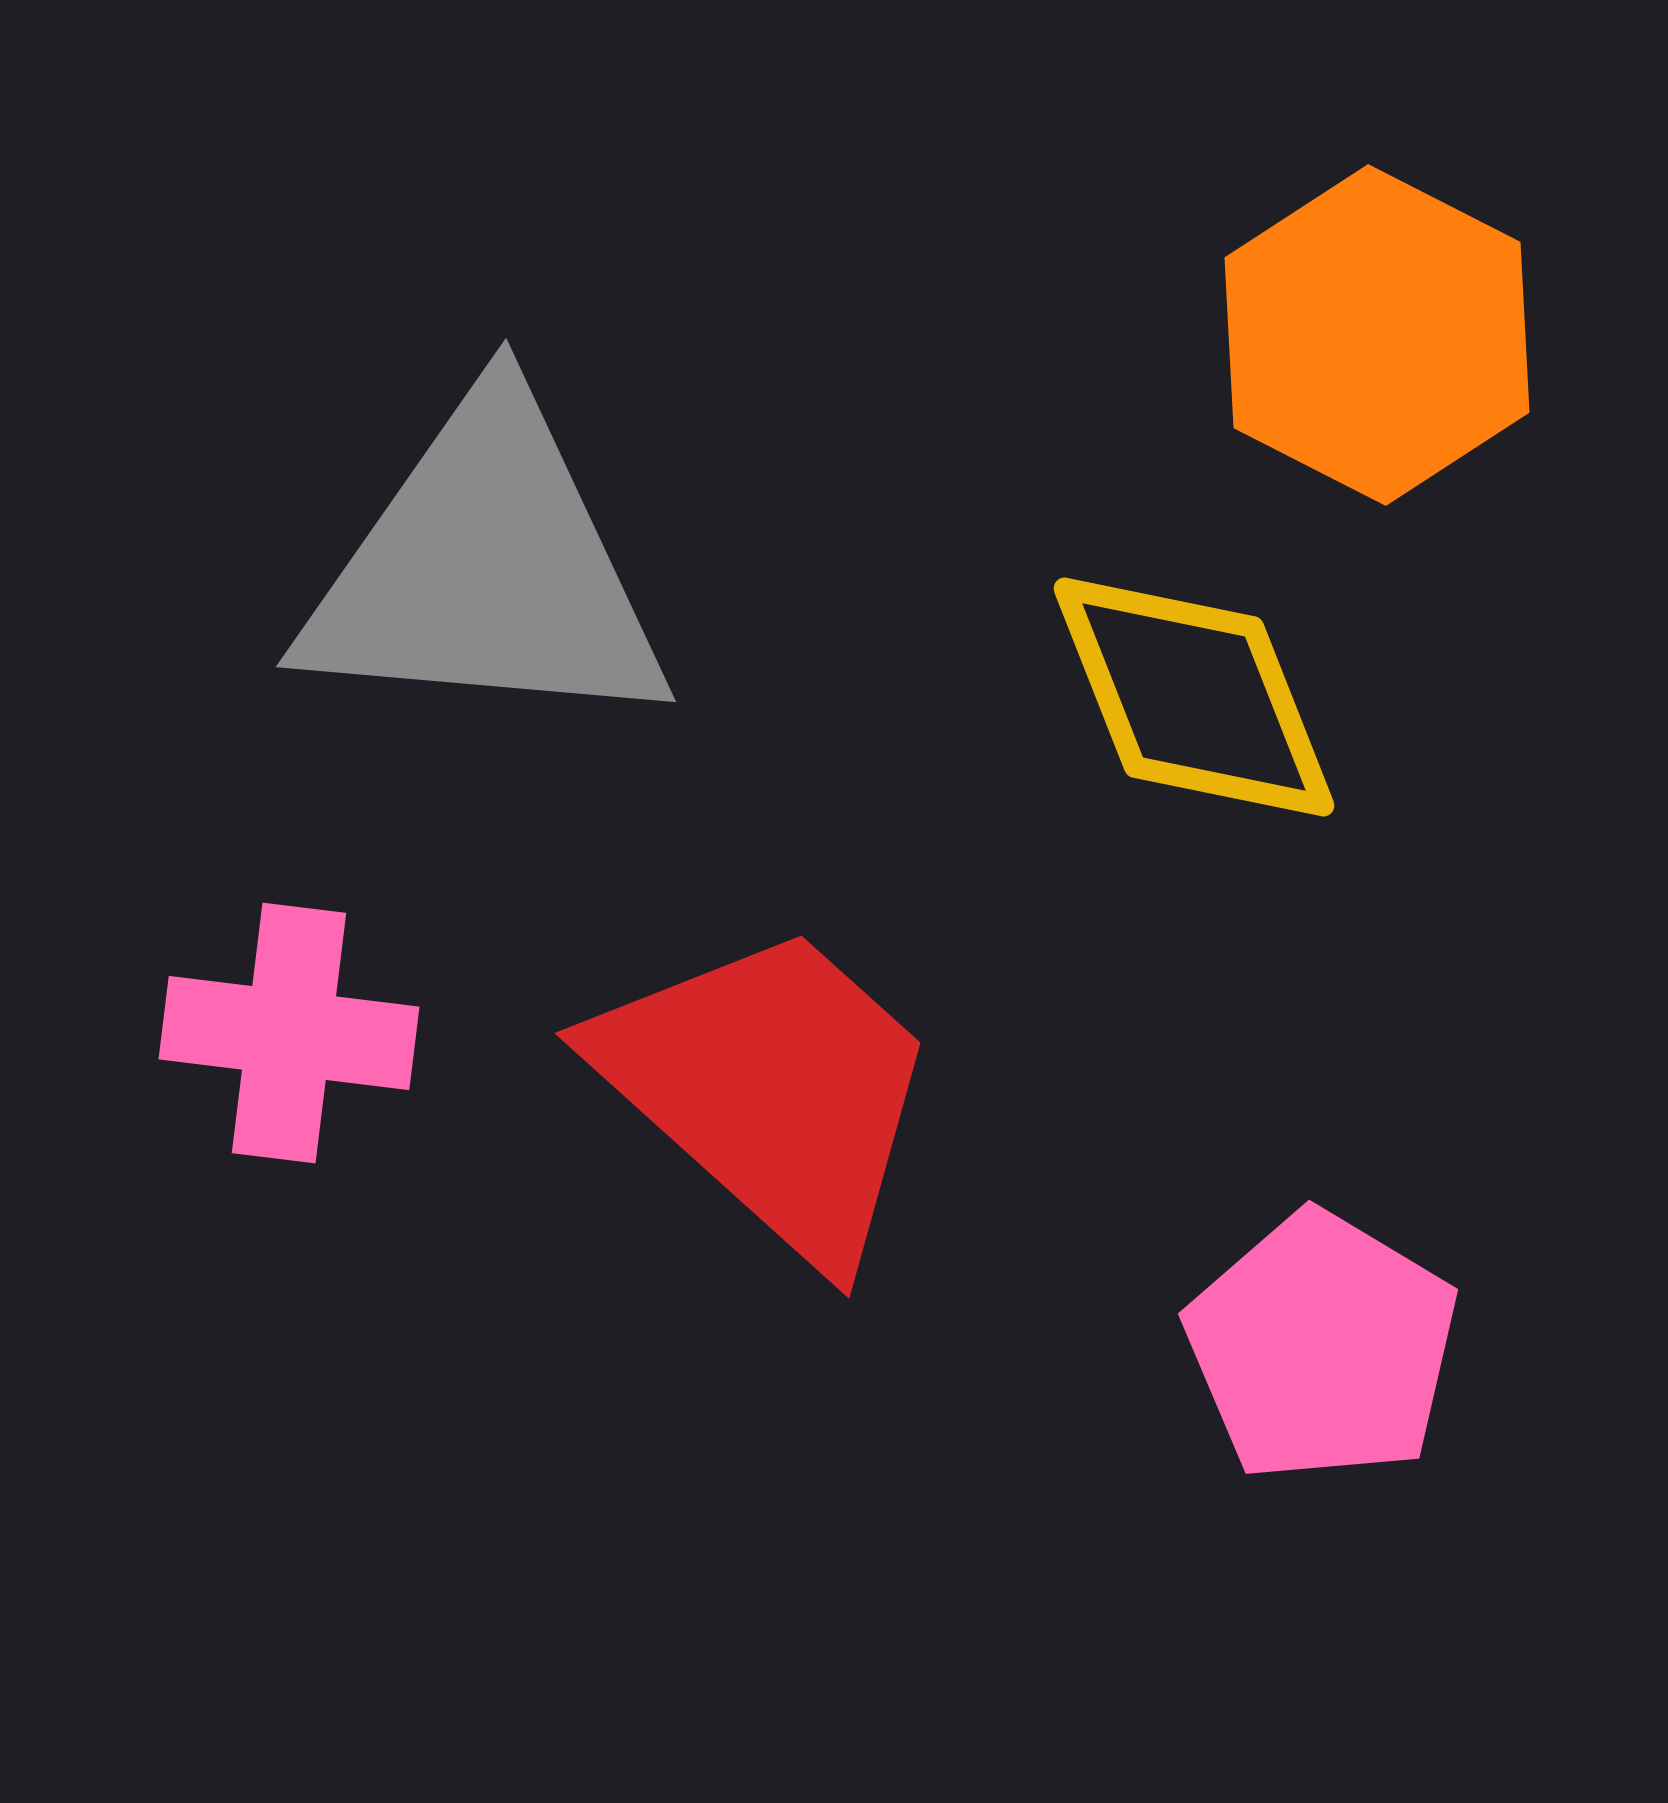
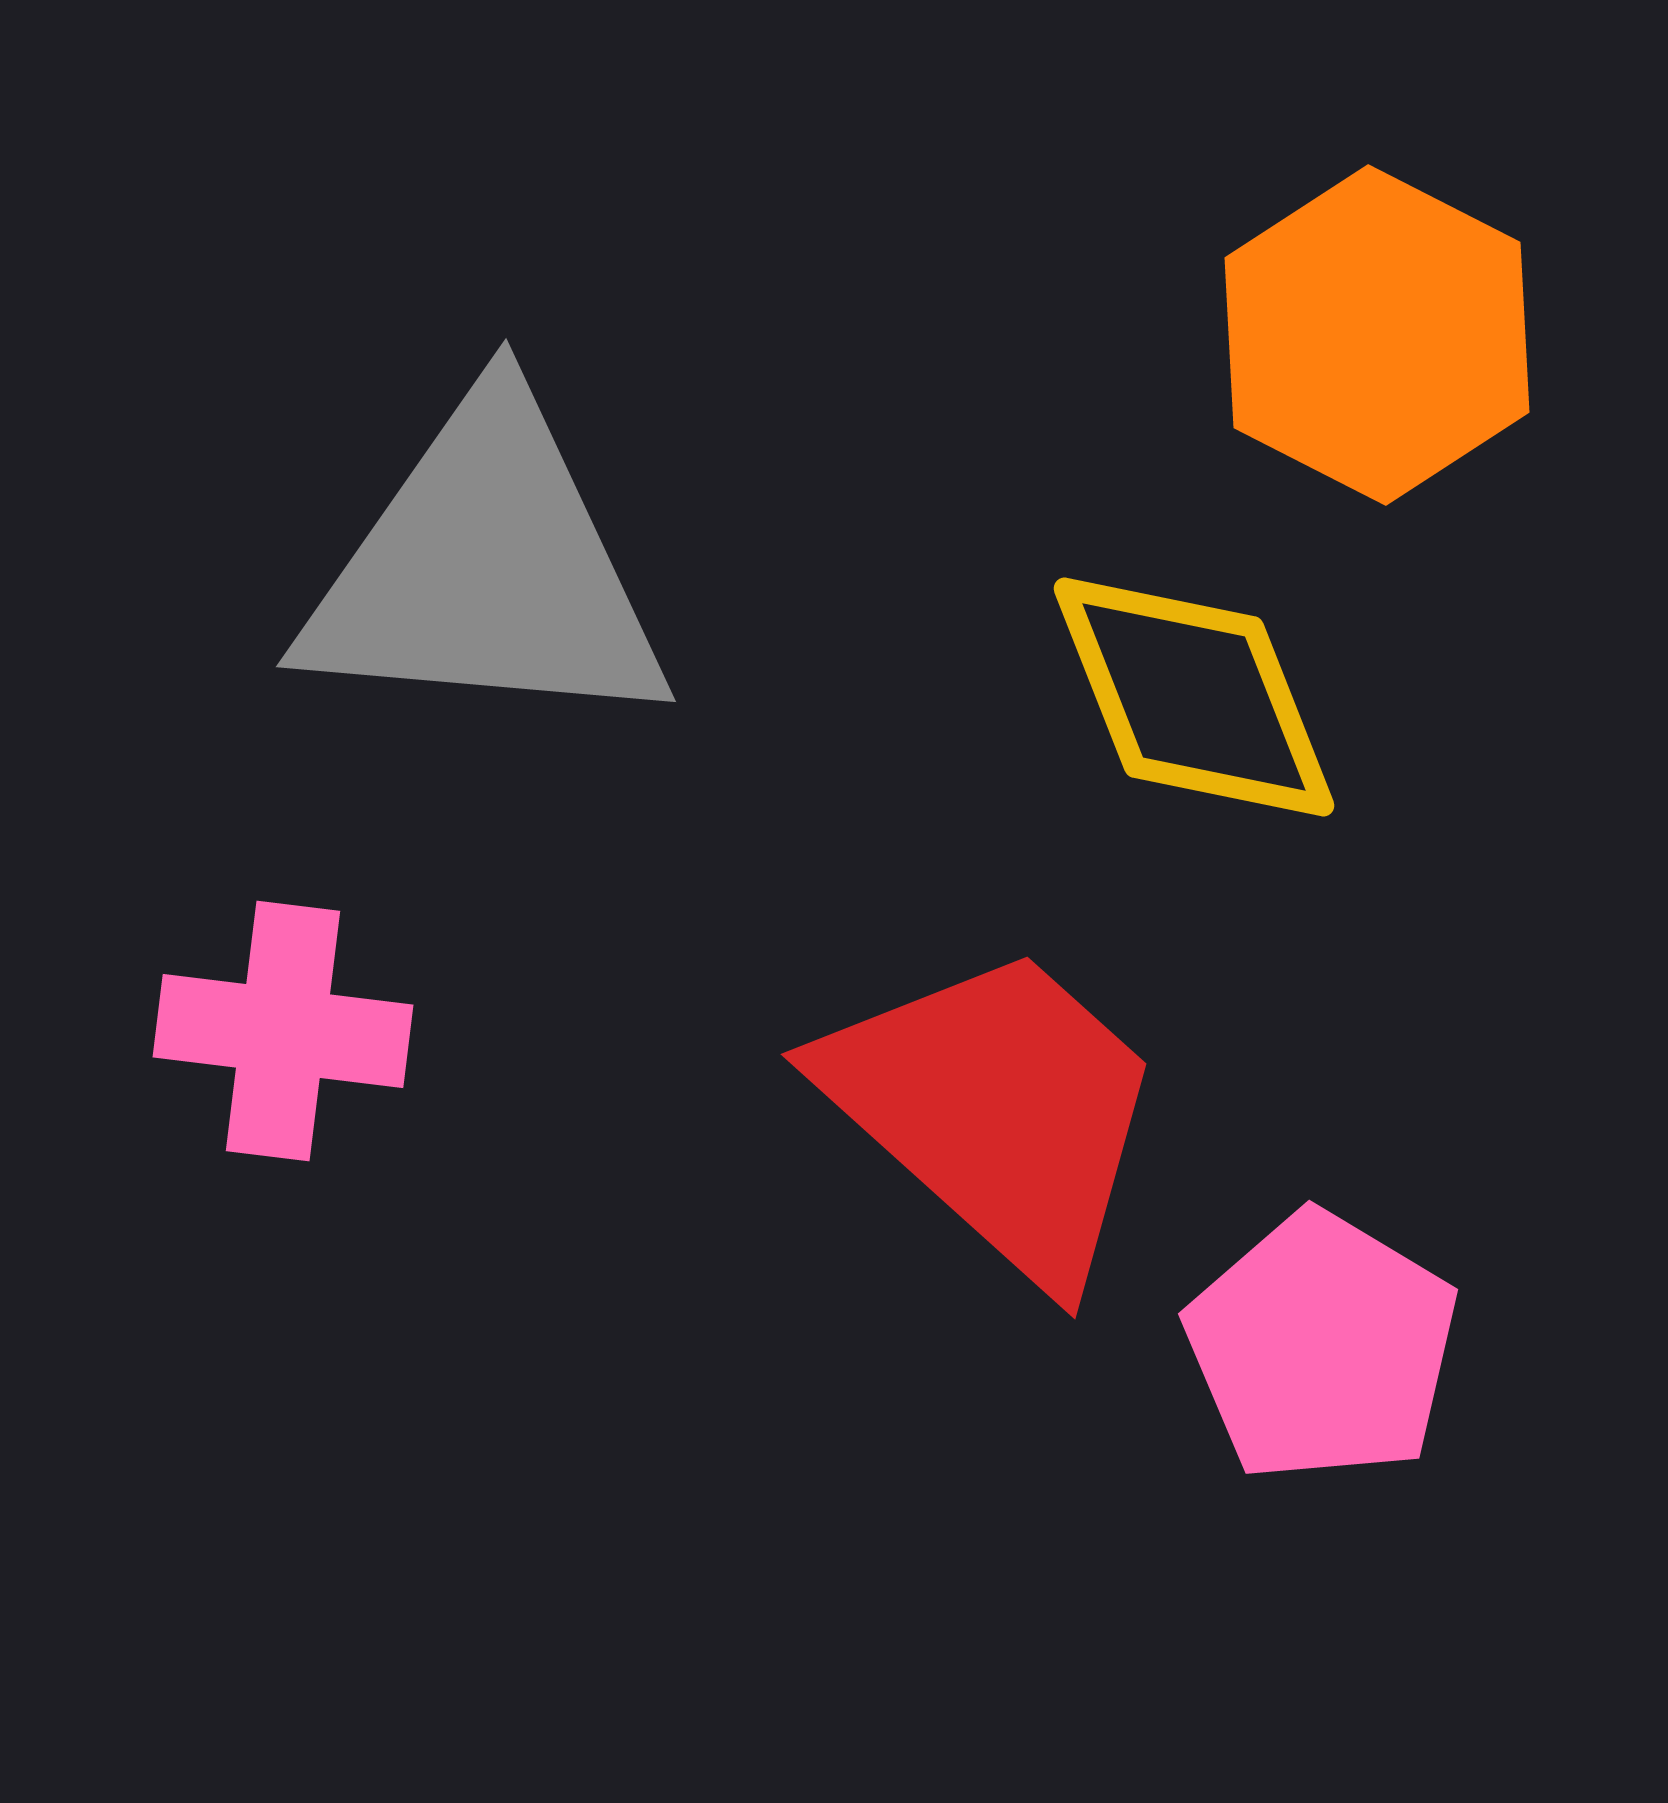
pink cross: moved 6 px left, 2 px up
red trapezoid: moved 226 px right, 21 px down
